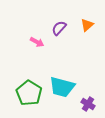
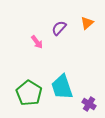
orange triangle: moved 2 px up
pink arrow: rotated 24 degrees clockwise
cyan trapezoid: rotated 56 degrees clockwise
purple cross: moved 1 px right
